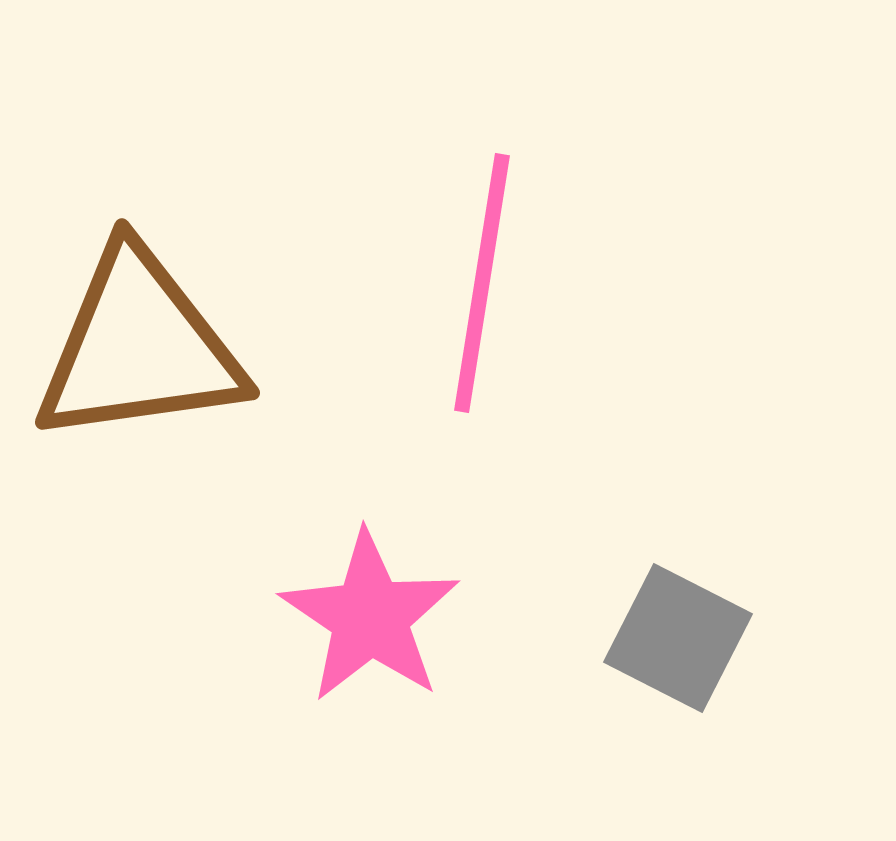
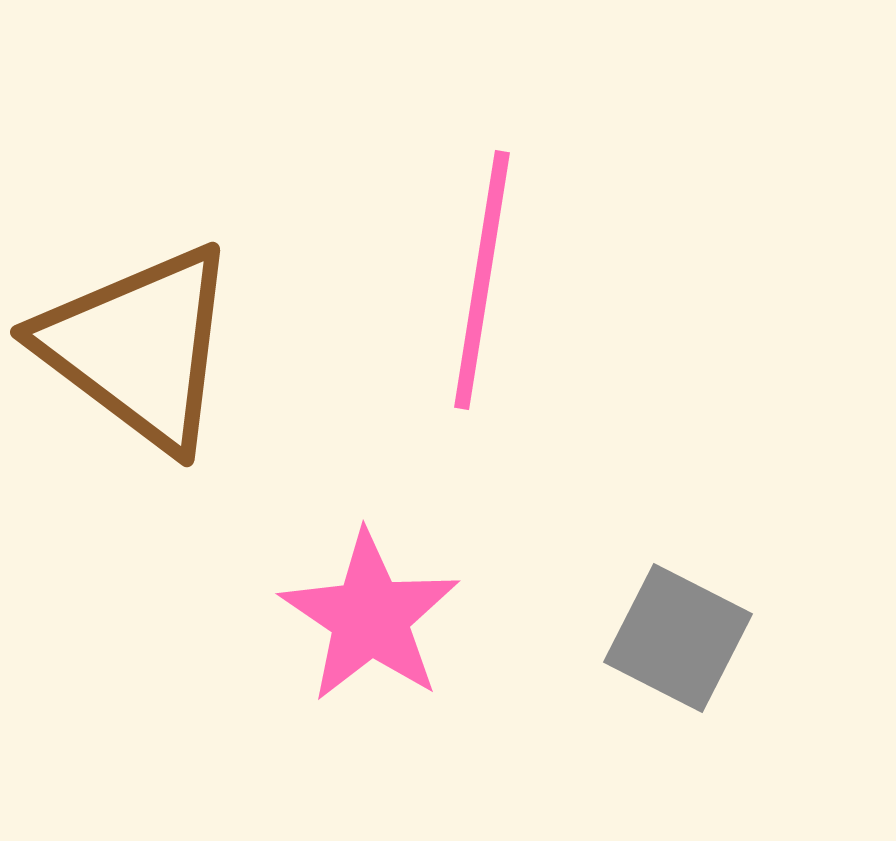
pink line: moved 3 px up
brown triangle: rotated 45 degrees clockwise
